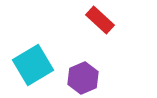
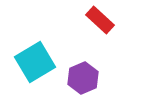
cyan square: moved 2 px right, 3 px up
